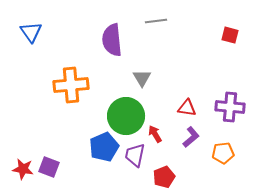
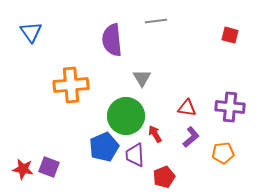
purple trapezoid: rotated 15 degrees counterclockwise
